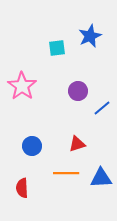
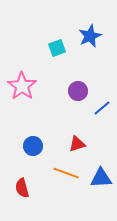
cyan square: rotated 12 degrees counterclockwise
blue circle: moved 1 px right
orange line: rotated 20 degrees clockwise
red semicircle: rotated 12 degrees counterclockwise
